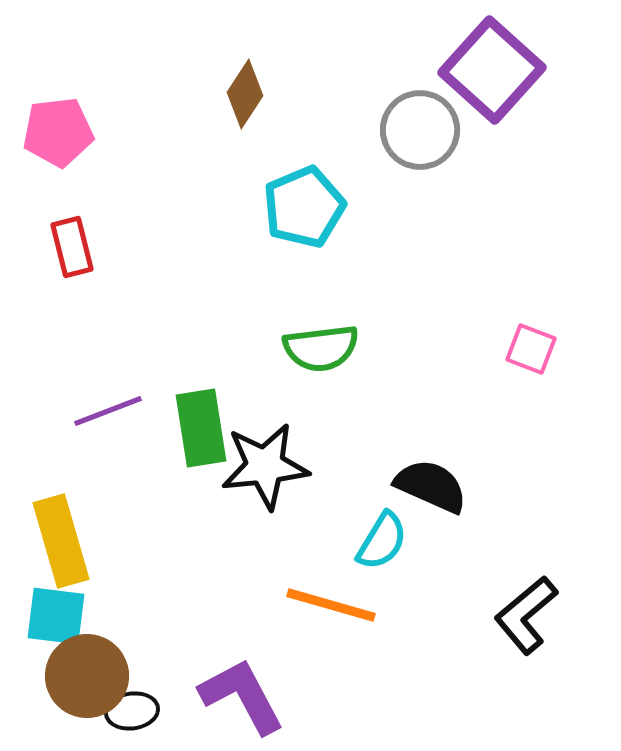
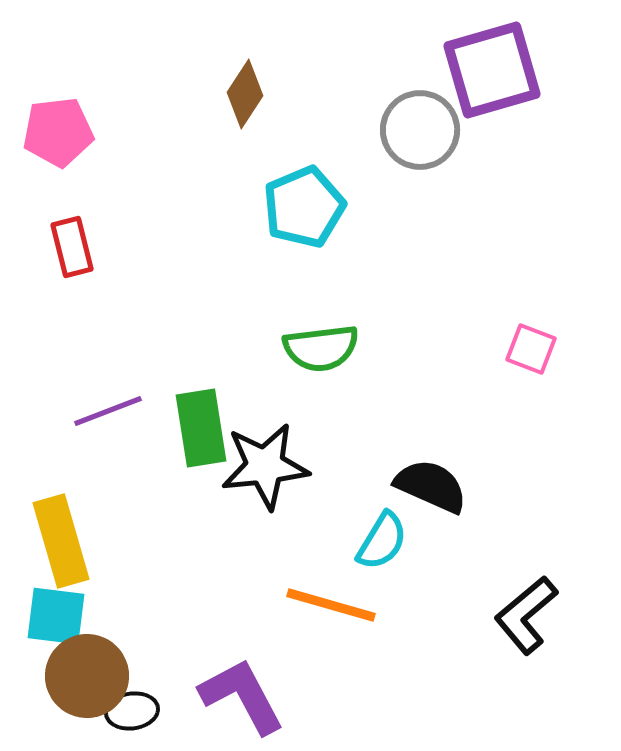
purple square: rotated 32 degrees clockwise
